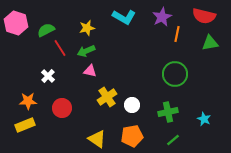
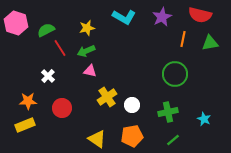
red semicircle: moved 4 px left, 1 px up
orange line: moved 6 px right, 5 px down
